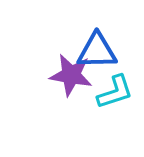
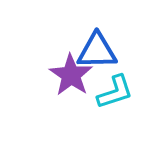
purple star: rotated 24 degrees clockwise
